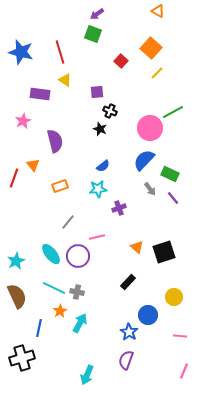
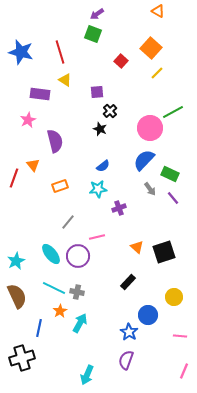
black cross at (110, 111): rotated 24 degrees clockwise
pink star at (23, 121): moved 5 px right, 1 px up
